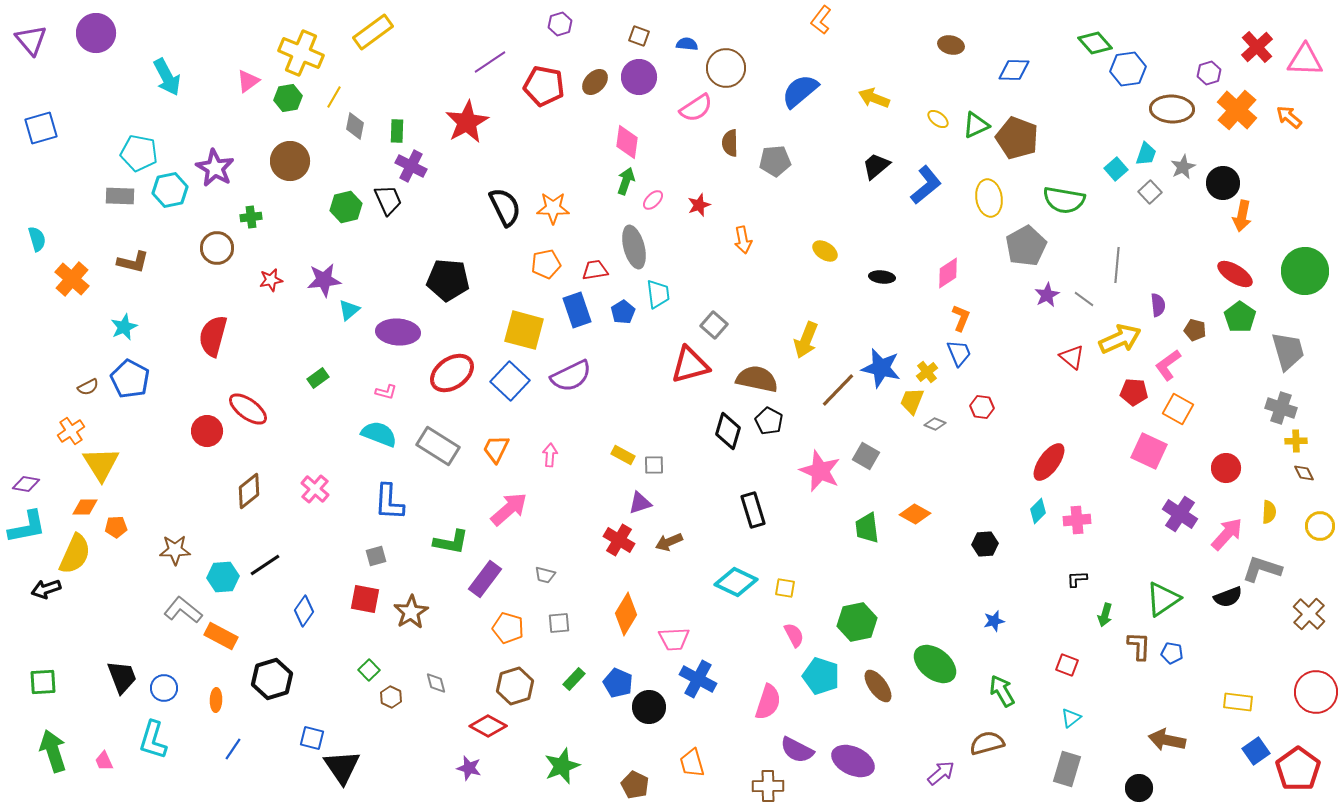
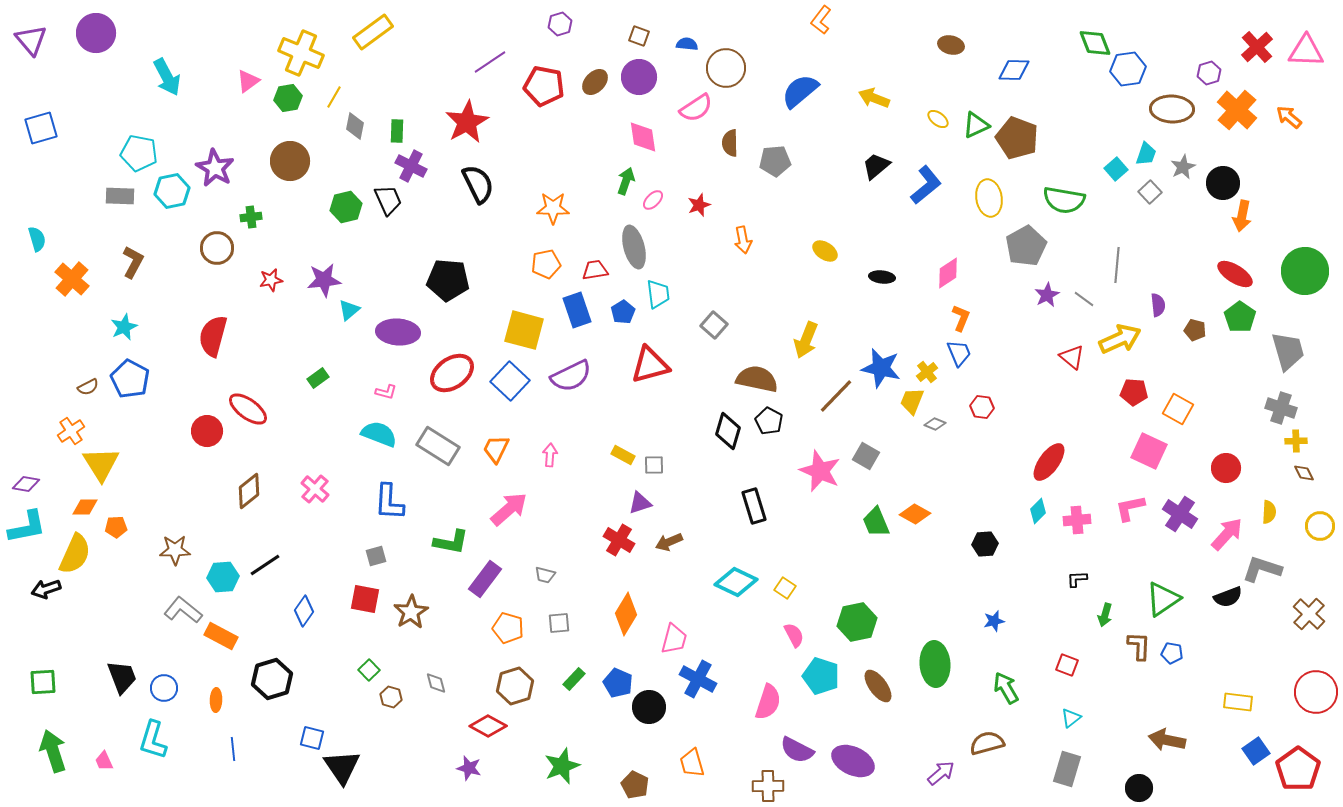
green diamond at (1095, 43): rotated 20 degrees clockwise
pink triangle at (1305, 60): moved 1 px right, 9 px up
pink diamond at (627, 142): moved 16 px right, 5 px up; rotated 16 degrees counterclockwise
cyan hexagon at (170, 190): moved 2 px right, 1 px down
black semicircle at (505, 207): moved 27 px left, 23 px up
brown L-shape at (133, 262): rotated 76 degrees counterclockwise
red triangle at (690, 365): moved 40 px left
pink L-shape at (1168, 365): moved 38 px left, 143 px down; rotated 24 degrees clockwise
brown line at (838, 390): moved 2 px left, 6 px down
black rectangle at (753, 510): moved 1 px right, 4 px up
green trapezoid at (867, 528): moved 9 px right, 6 px up; rotated 16 degrees counterclockwise
yellow square at (785, 588): rotated 25 degrees clockwise
pink trapezoid at (674, 639): rotated 72 degrees counterclockwise
green ellipse at (935, 664): rotated 48 degrees clockwise
green arrow at (1002, 691): moved 4 px right, 3 px up
brown hexagon at (391, 697): rotated 10 degrees counterclockwise
blue line at (233, 749): rotated 40 degrees counterclockwise
